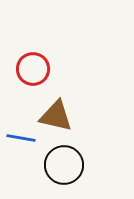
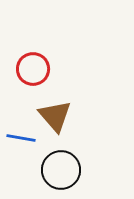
brown triangle: moved 1 px left; rotated 36 degrees clockwise
black circle: moved 3 px left, 5 px down
